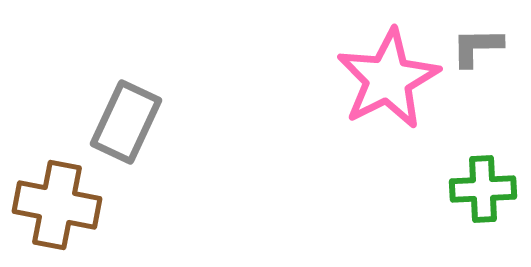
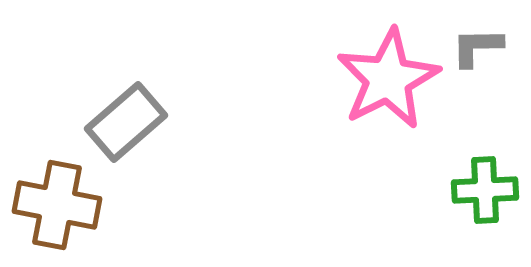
gray rectangle: rotated 24 degrees clockwise
green cross: moved 2 px right, 1 px down
